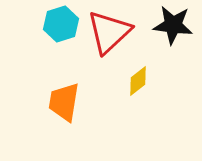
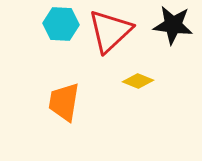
cyan hexagon: rotated 20 degrees clockwise
red triangle: moved 1 px right, 1 px up
yellow diamond: rotated 60 degrees clockwise
